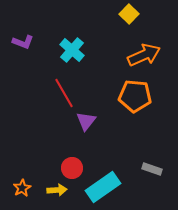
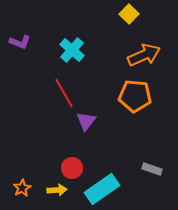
purple L-shape: moved 3 px left
cyan rectangle: moved 1 px left, 2 px down
